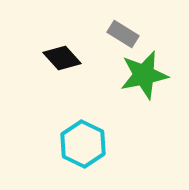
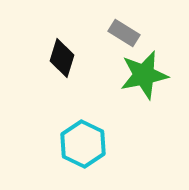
gray rectangle: moved 1 px right, 1 px up
black diamond: rotated 60 degrees clockwise
